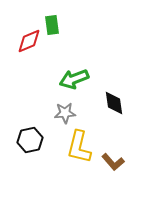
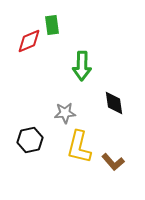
green arrow: moved 8 px right, 13 px up; rotated 68 degrees counterclockwise
